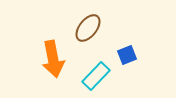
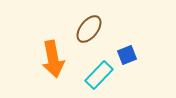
brown ellipse: moved 1 px right, 1 px down
cyan rectangle: moved 3 px right, 1 px up
